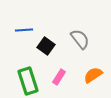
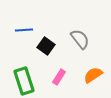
green rectangle: moved 4 px left
